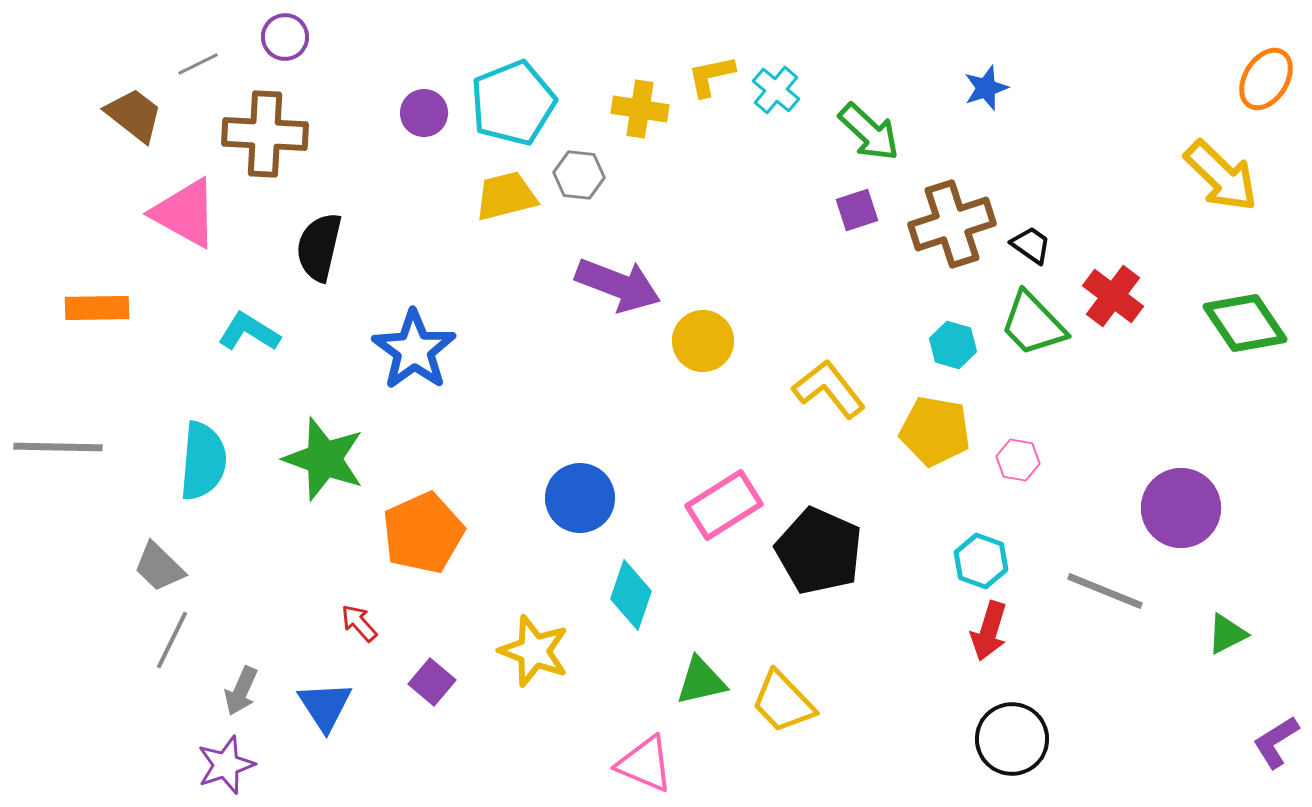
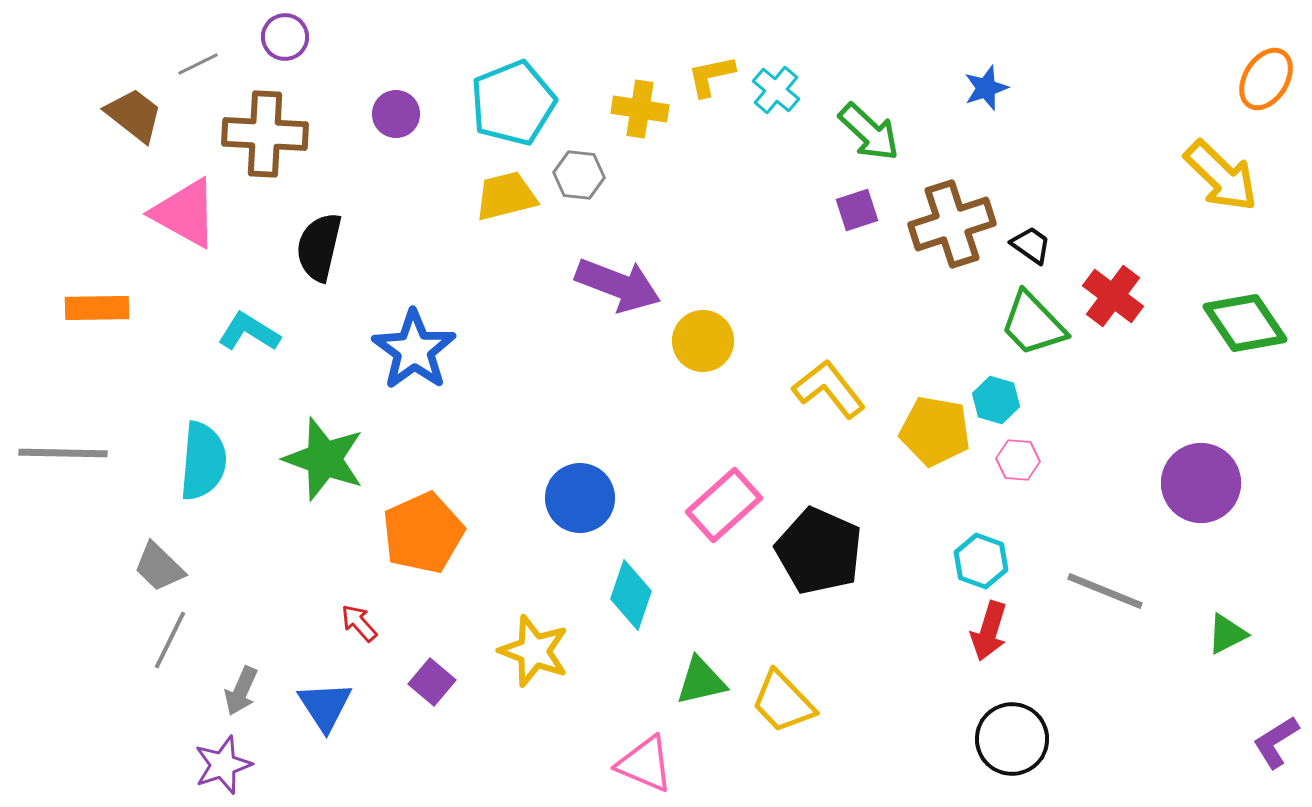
purple circle at (424, 113): moved 28 px left, 1 px down
cyan hexagon at (953, 345): moved 43 px right, 55 px down
gray line at (58, 447): moved 5 px right, 6 px down
pink hexagon at (1018, 460): rotated 6 degrees counterclockwise
pink rectangle at (724, 505): rotated 10 degrees counterclockwise
purple circle at (1181, 508): moved 20 px right, 25 px up
gray line at (172, 640): moved 2 px left
purple star at (226, 765): moved 3 px left
